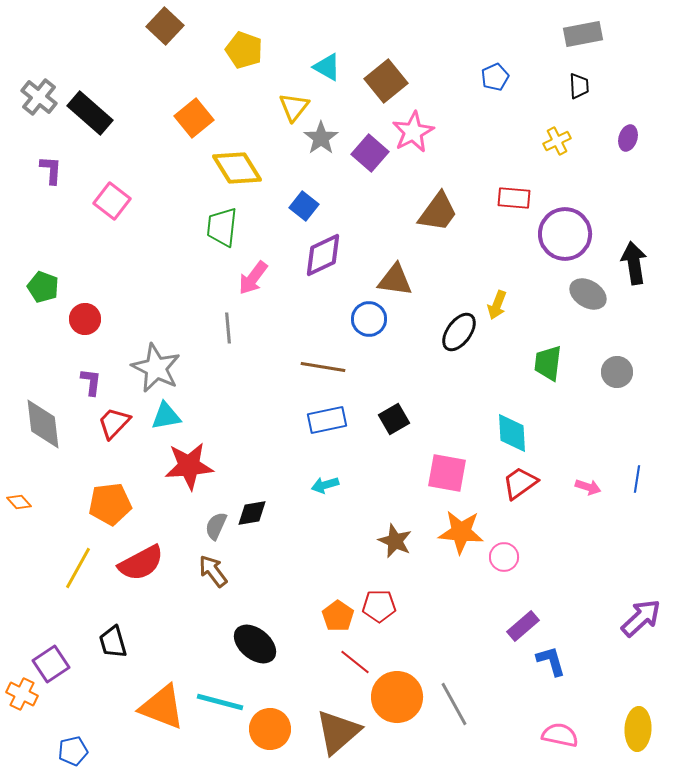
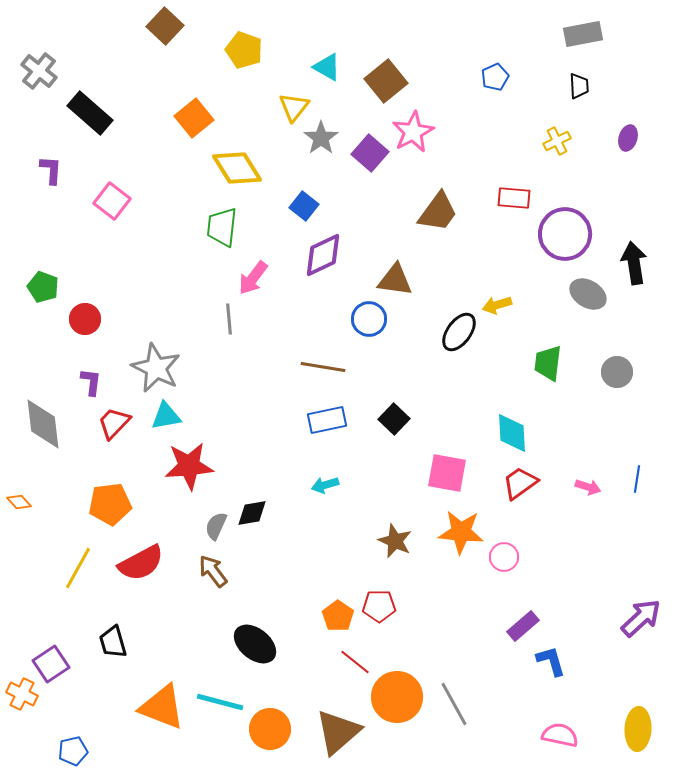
gray cross at (39, 97): moved 26 px up
yellow arrow at (497, 305): rotated 52 degrees clockwise
gray line at (228, 328): moved 1 px right, 9 px up
black square at (394, 419): rotated 16 degrees counterclockwise
